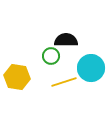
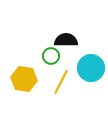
yellow hexagon: moved 7 px right, 2 px down
yellow line: moved 3 px left; rotated 45 degrees counterclockwise
